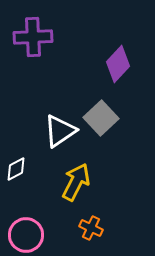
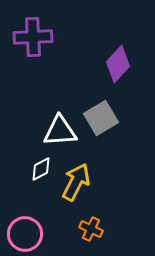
gray square: rotated 12 degrees clockwise
white triangle: rotated 30 degrees clockwise
white diamond: moved 25 px right
orange cross: moved 1 px down
pink circle: moved 1 px left, 1 px up
